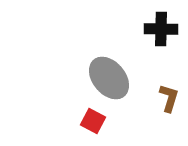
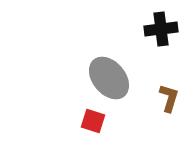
black cross: rotated 8 degrees counterclockwise
red square: rotated 10 degrees counterclockwise
